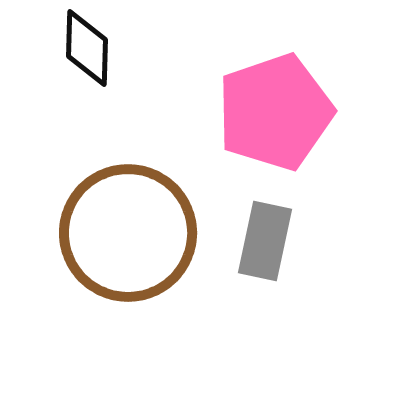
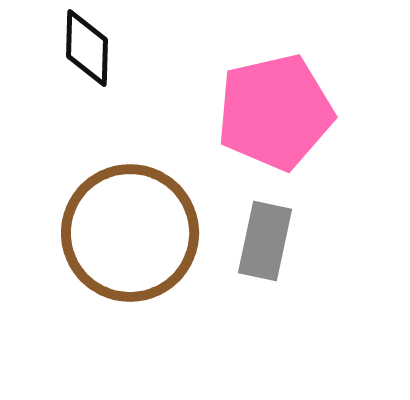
pink pentagon: rotated 6 degrees clockwise
brown circle: moved 2 px right
